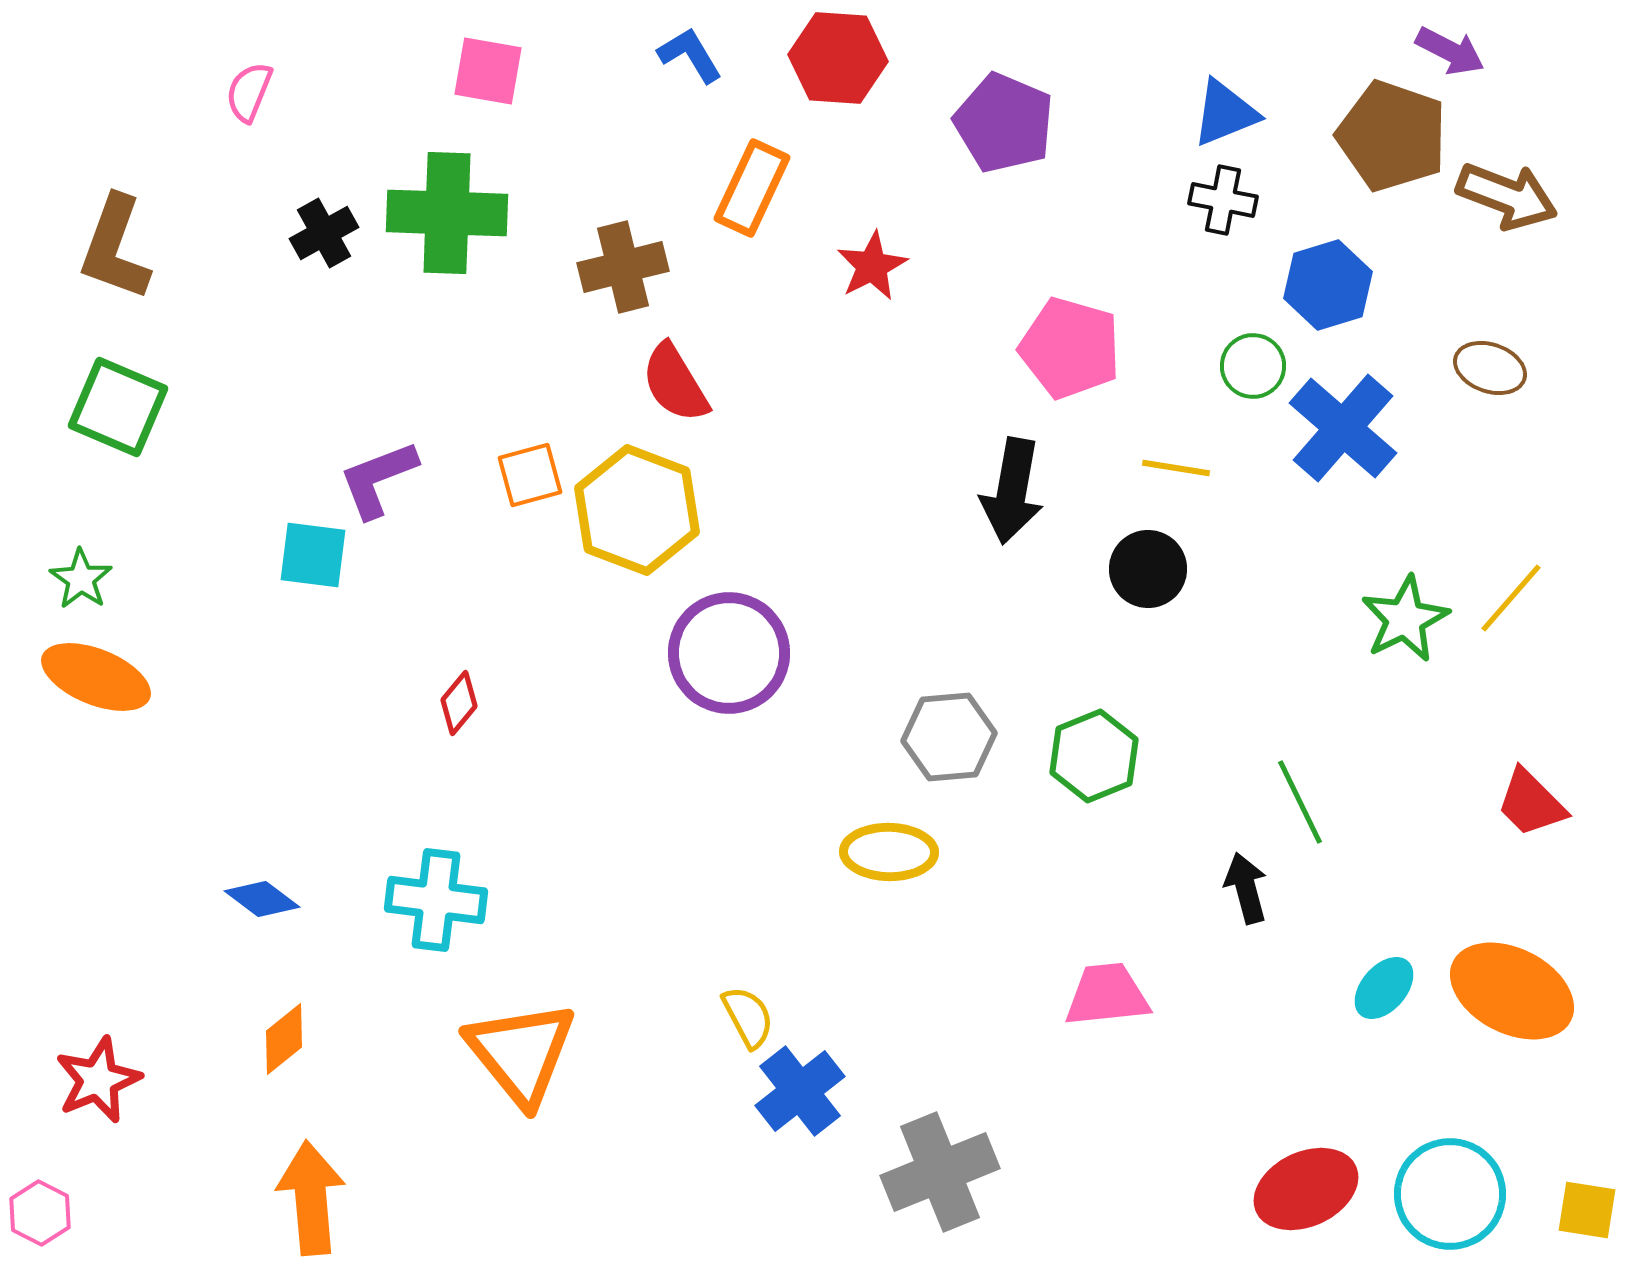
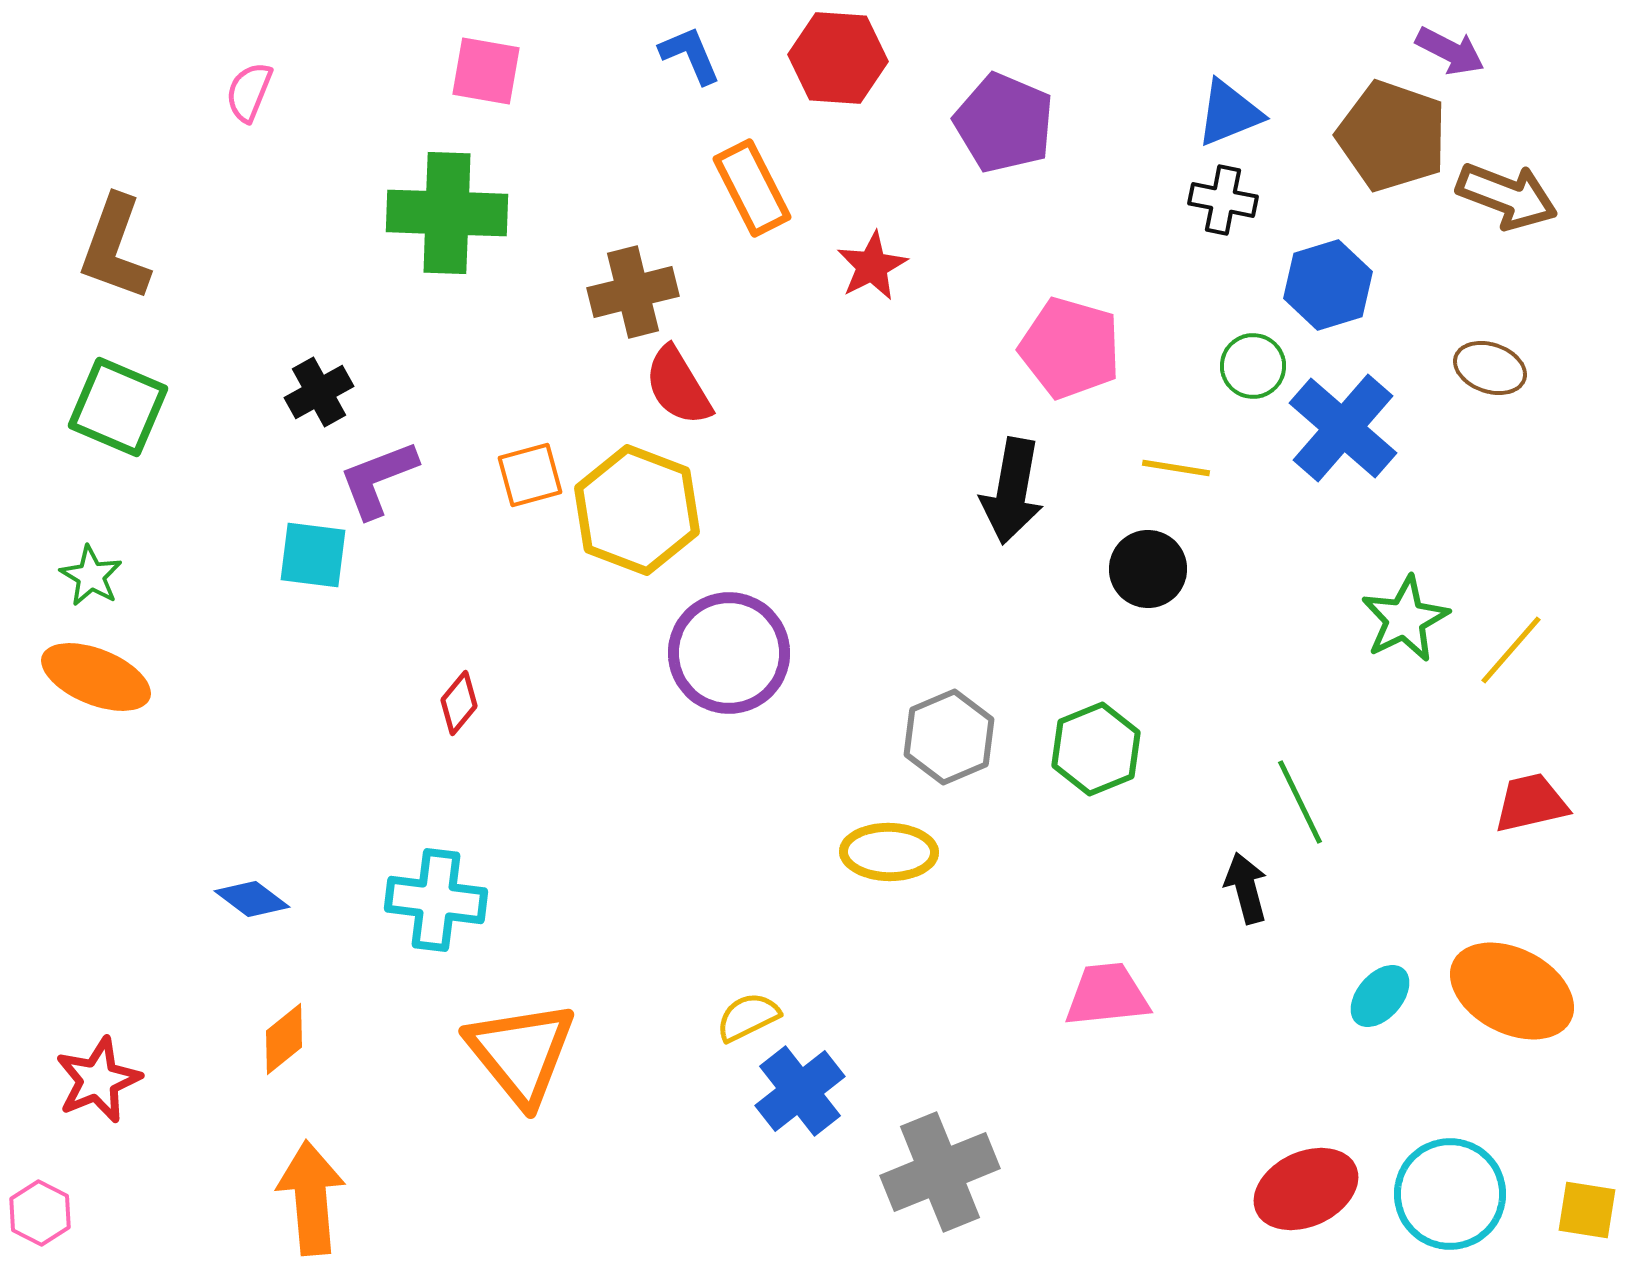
blue L-shape at (690, 55): rotated 8 degrees clockwise
pink square at (488, 71): moved 2 px left
blue triangle at (1225, 113): moved 4 px right
orange rectangle at (752, 188): rotated 52 degrees counterclockwise
black cross at (324, 233): moved 5 px left, 159 px down
brown cross at (623, 267): moved 10 px right, 25 px down
red semicircle at (675, 383): moved 3 px right, 3 px down
green star at (81, 579): moved 10 px right, 3 px up; rotated 4 degrees counterclockwise
yellow line at (1511, 598): moved 52 px down
gray hexagon at (949, 737): rotated 18 degrees counterclockwise
green hexagon at (1094, 756): moved 2 px right, 7 px up
red trapezoid at (1531, 803): rotated 122 degrees clockwise
blue diamond at (262, 899): moved 10 px left
cyan ellipse at (1384, 988): moved 4 px left, 8 px down
yellow semicircle at (748, 1017): rotated 88 degrees counterclockwise
